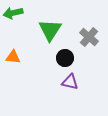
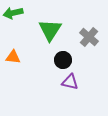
black circle: moved 2 px left, 2 px down
